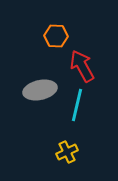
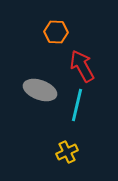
orange hexagon: moved 4 px up
gray ellipse: rotated 32 degrees clockwise
